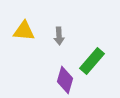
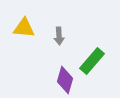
yellow triangle: moved 3 px up
